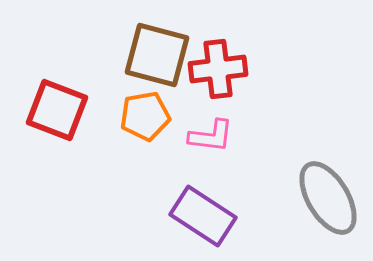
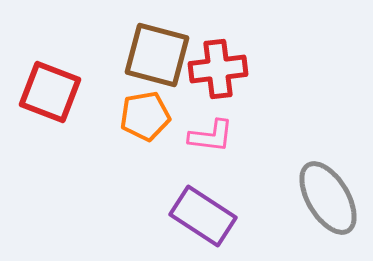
red square: moved 7 px left, 18 px up
